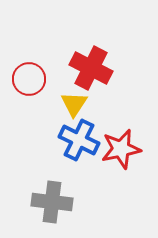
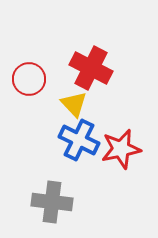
yellow triangle: rotated 16 degrees counterclockwise
